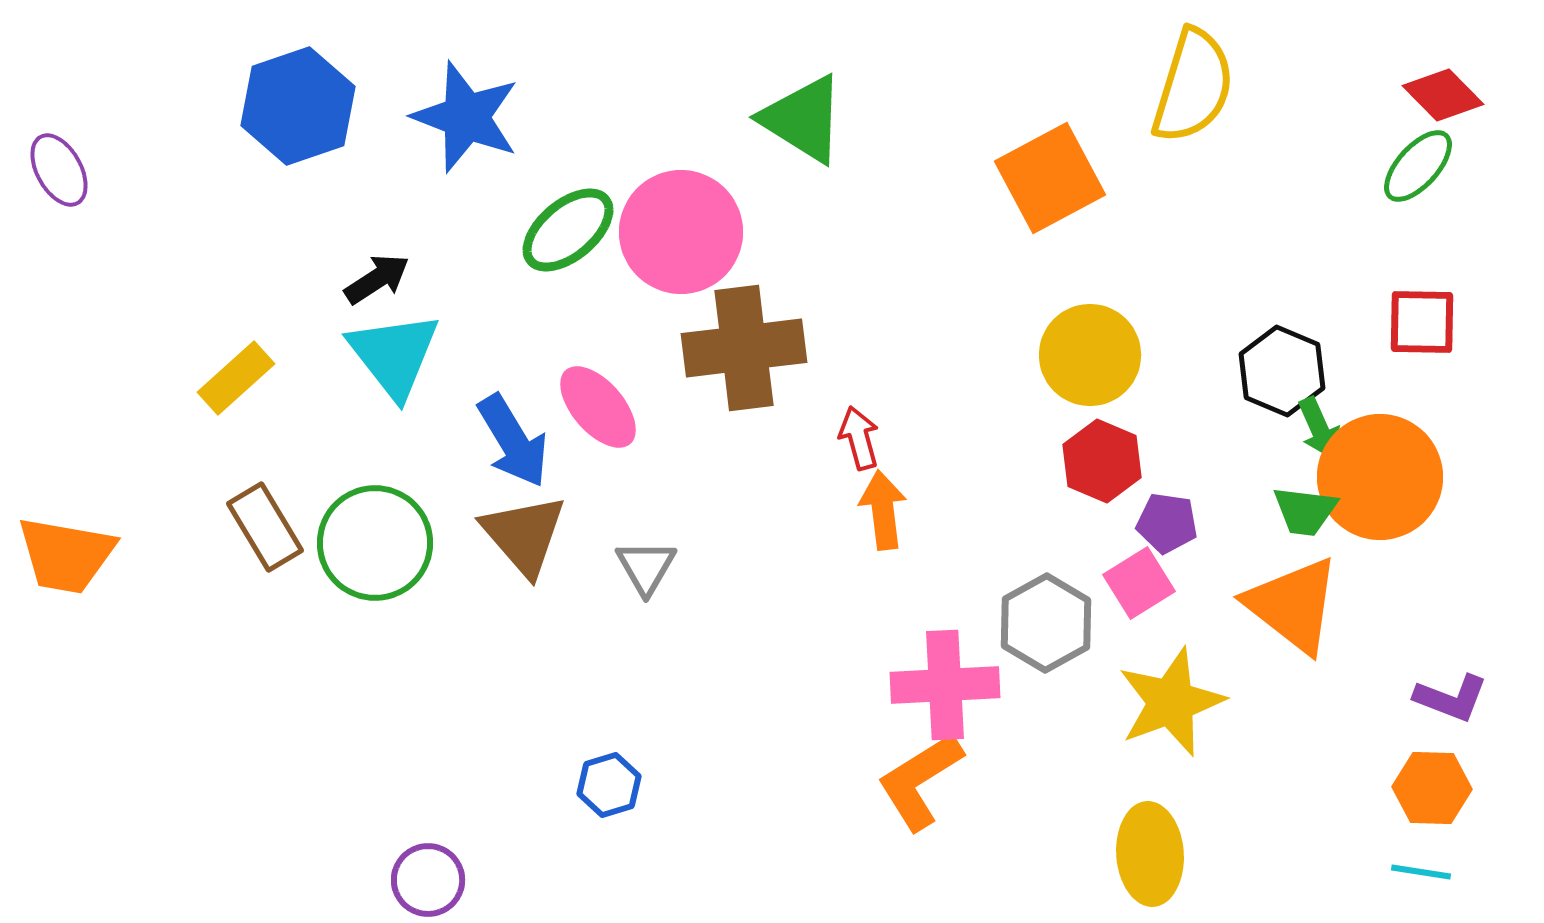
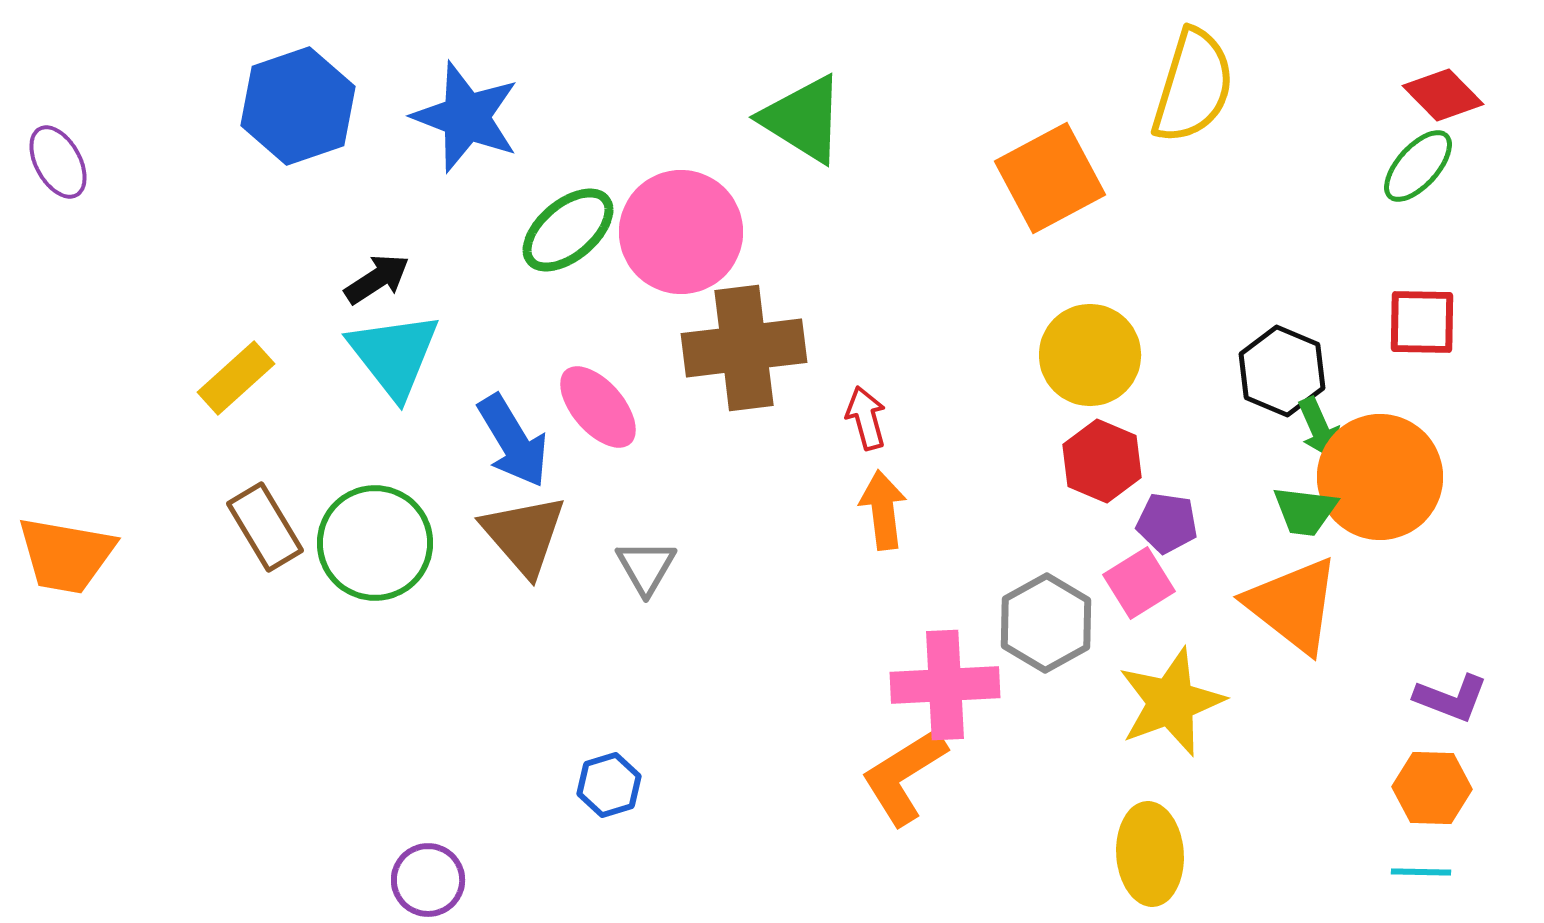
purple ellipse at (59, 170): moved 1 px left, 8 px up
red arrow at (859, 438): moved 7 px right, 20 px up
orange L-shape at (920, 781): moved 16 px left, 5 px up
cyan line at (1421, 872): rotated 8 degrees counterclockwise
